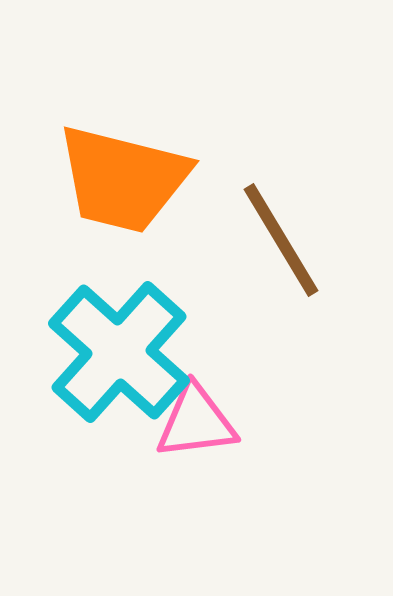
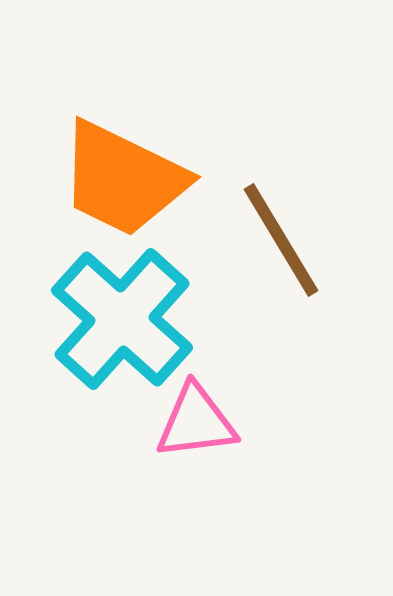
orange trapezoid: rotated 12 degrees clockwise
cyan cross: moved 3 px right, 33 px up
